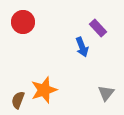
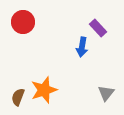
blue arrow: rotated 30 degrees clockwise
brown semicircle: moved 3 px up
